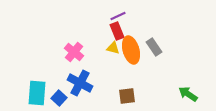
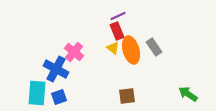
yellow triangle: rotated 24 degrees clockwise
blue cross: moved 24 px left, 14 px up
blue square: moved 1 px up; rotated 28 degrees clockwise
